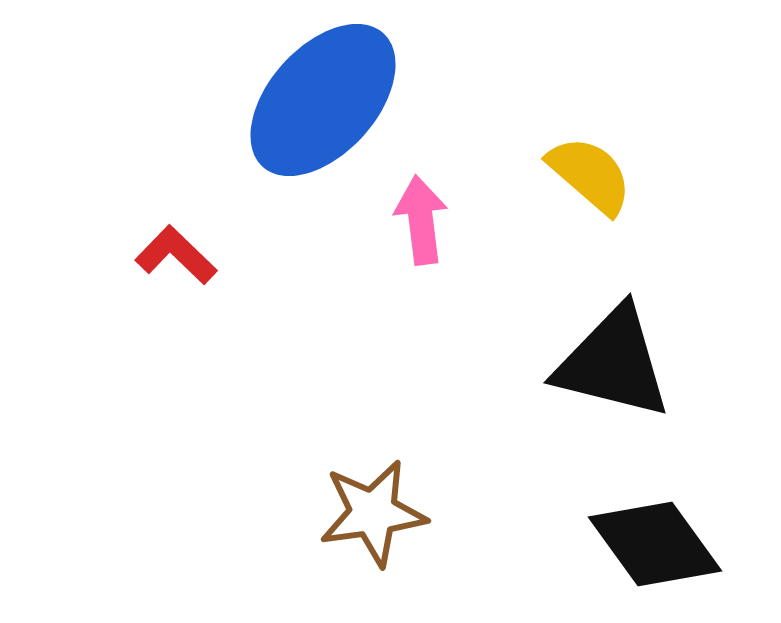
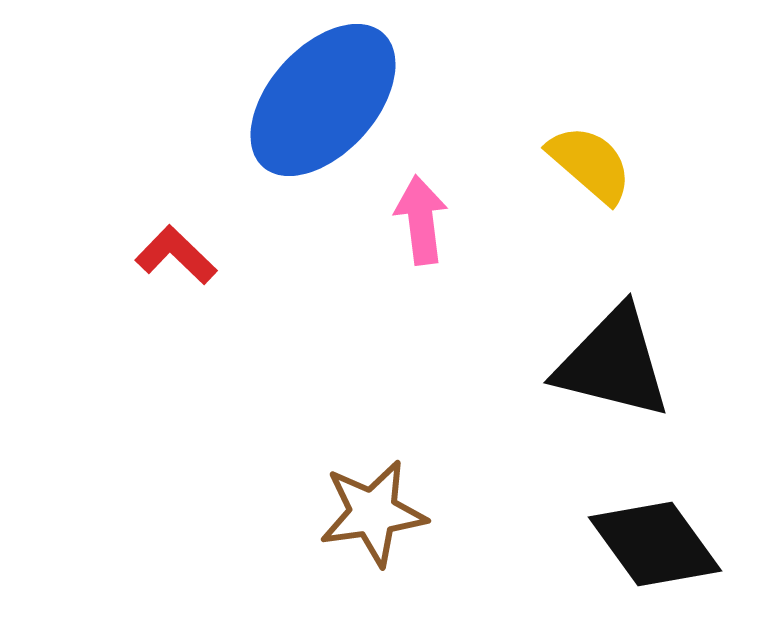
yellow semicircle: moved 11 px up
